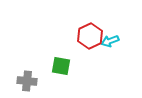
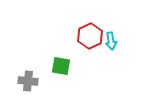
cyan arrow: moved 1 px right; rotated 78 degrees counterclockwise
gray cross: moved 1 px right
